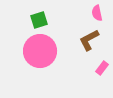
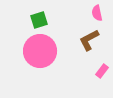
pink rectangle: moved 3 px down
